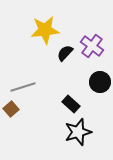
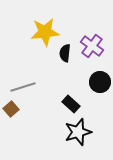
yellow star: moved 2 px down
black semicircle: rotated 36 degrees counterclockwise
